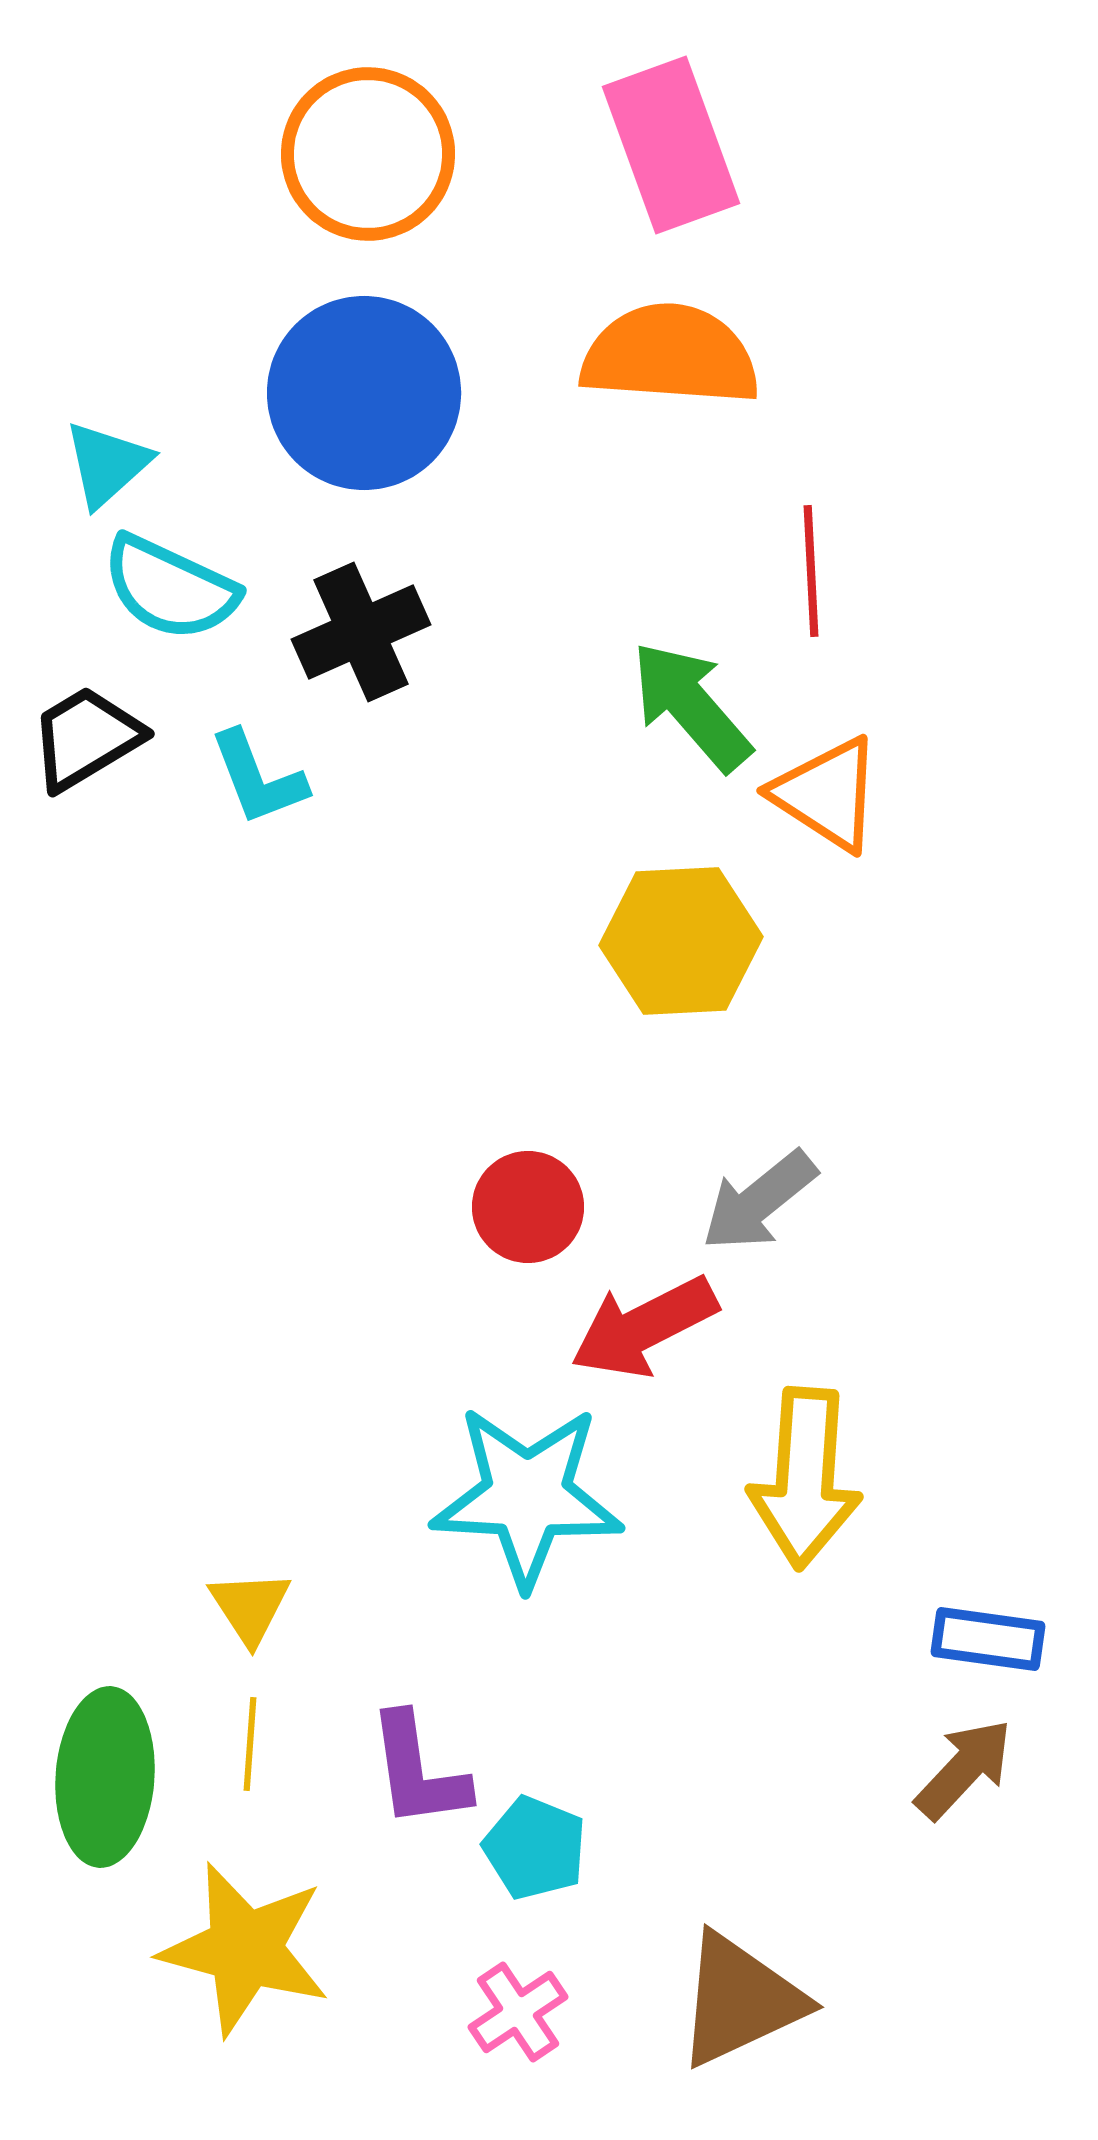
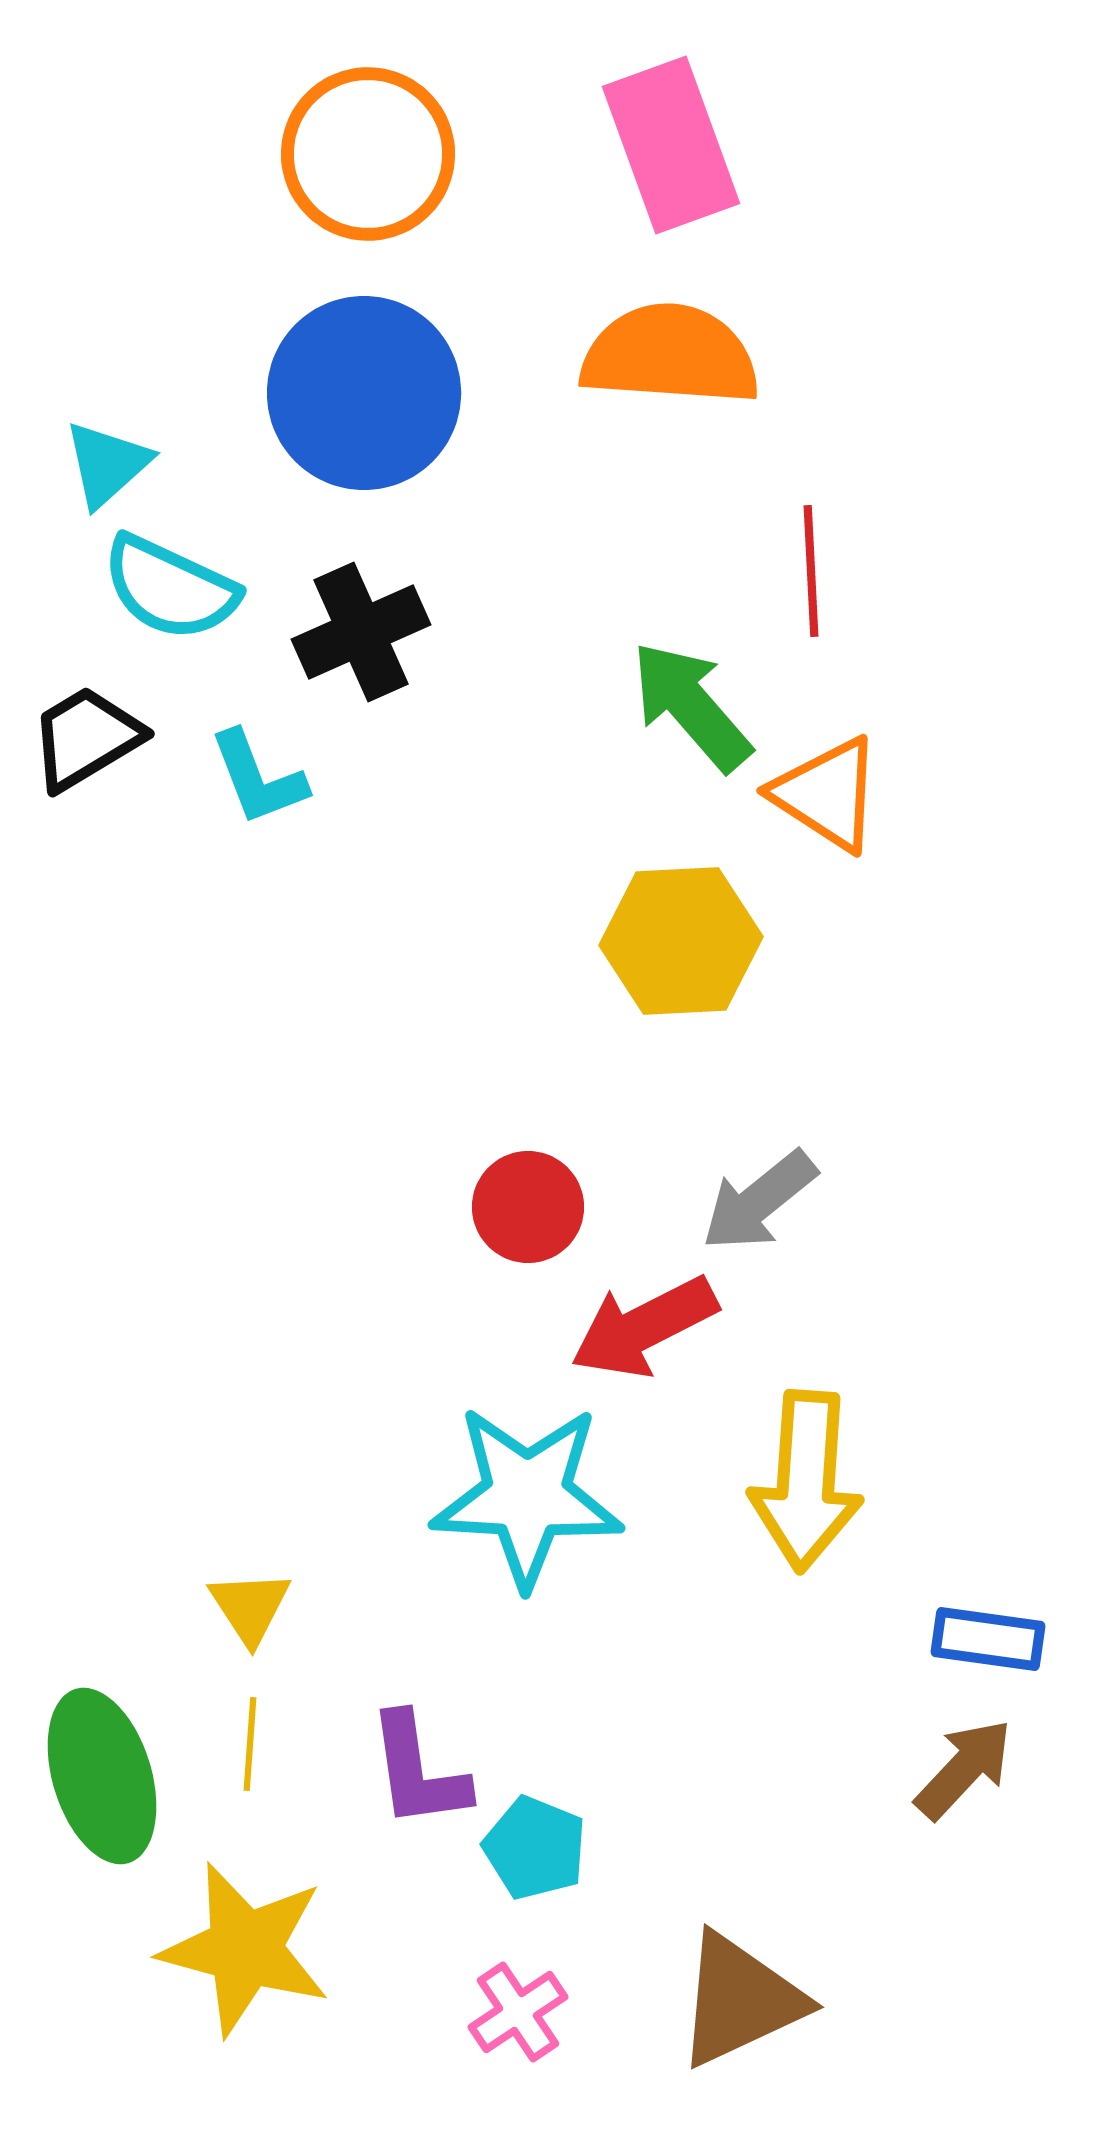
yellow arrow: moved 1 px right, 3 px down
green ellipse: moved 3 px left, 1 px up; rotated 21 degrees counterclockwise
